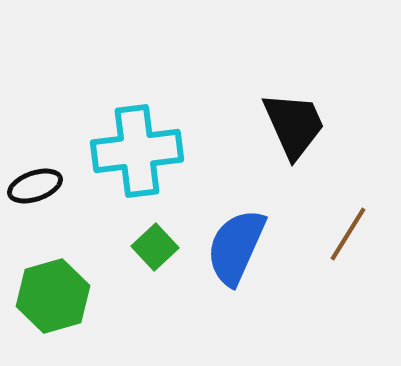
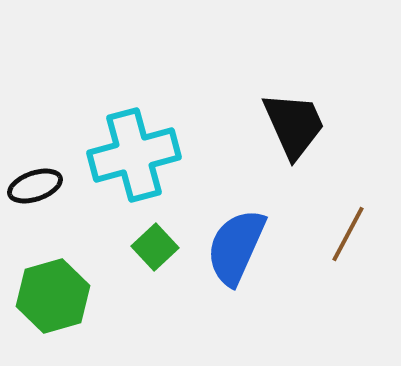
cyan cross: moved 3 px left, 4 px down; rotated 8 degrees counterclockwise
brown line: rotated 4 degrees counterclockwise
